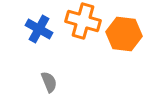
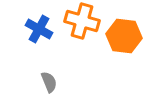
orange cross: moved 1 px left
orange hexagon: moved 2 px down
